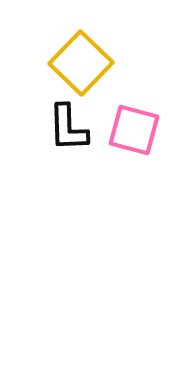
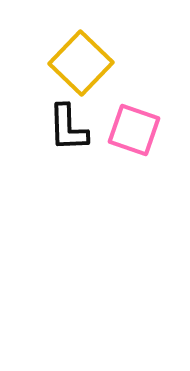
pink square: rotated 4 degrees clockwise
